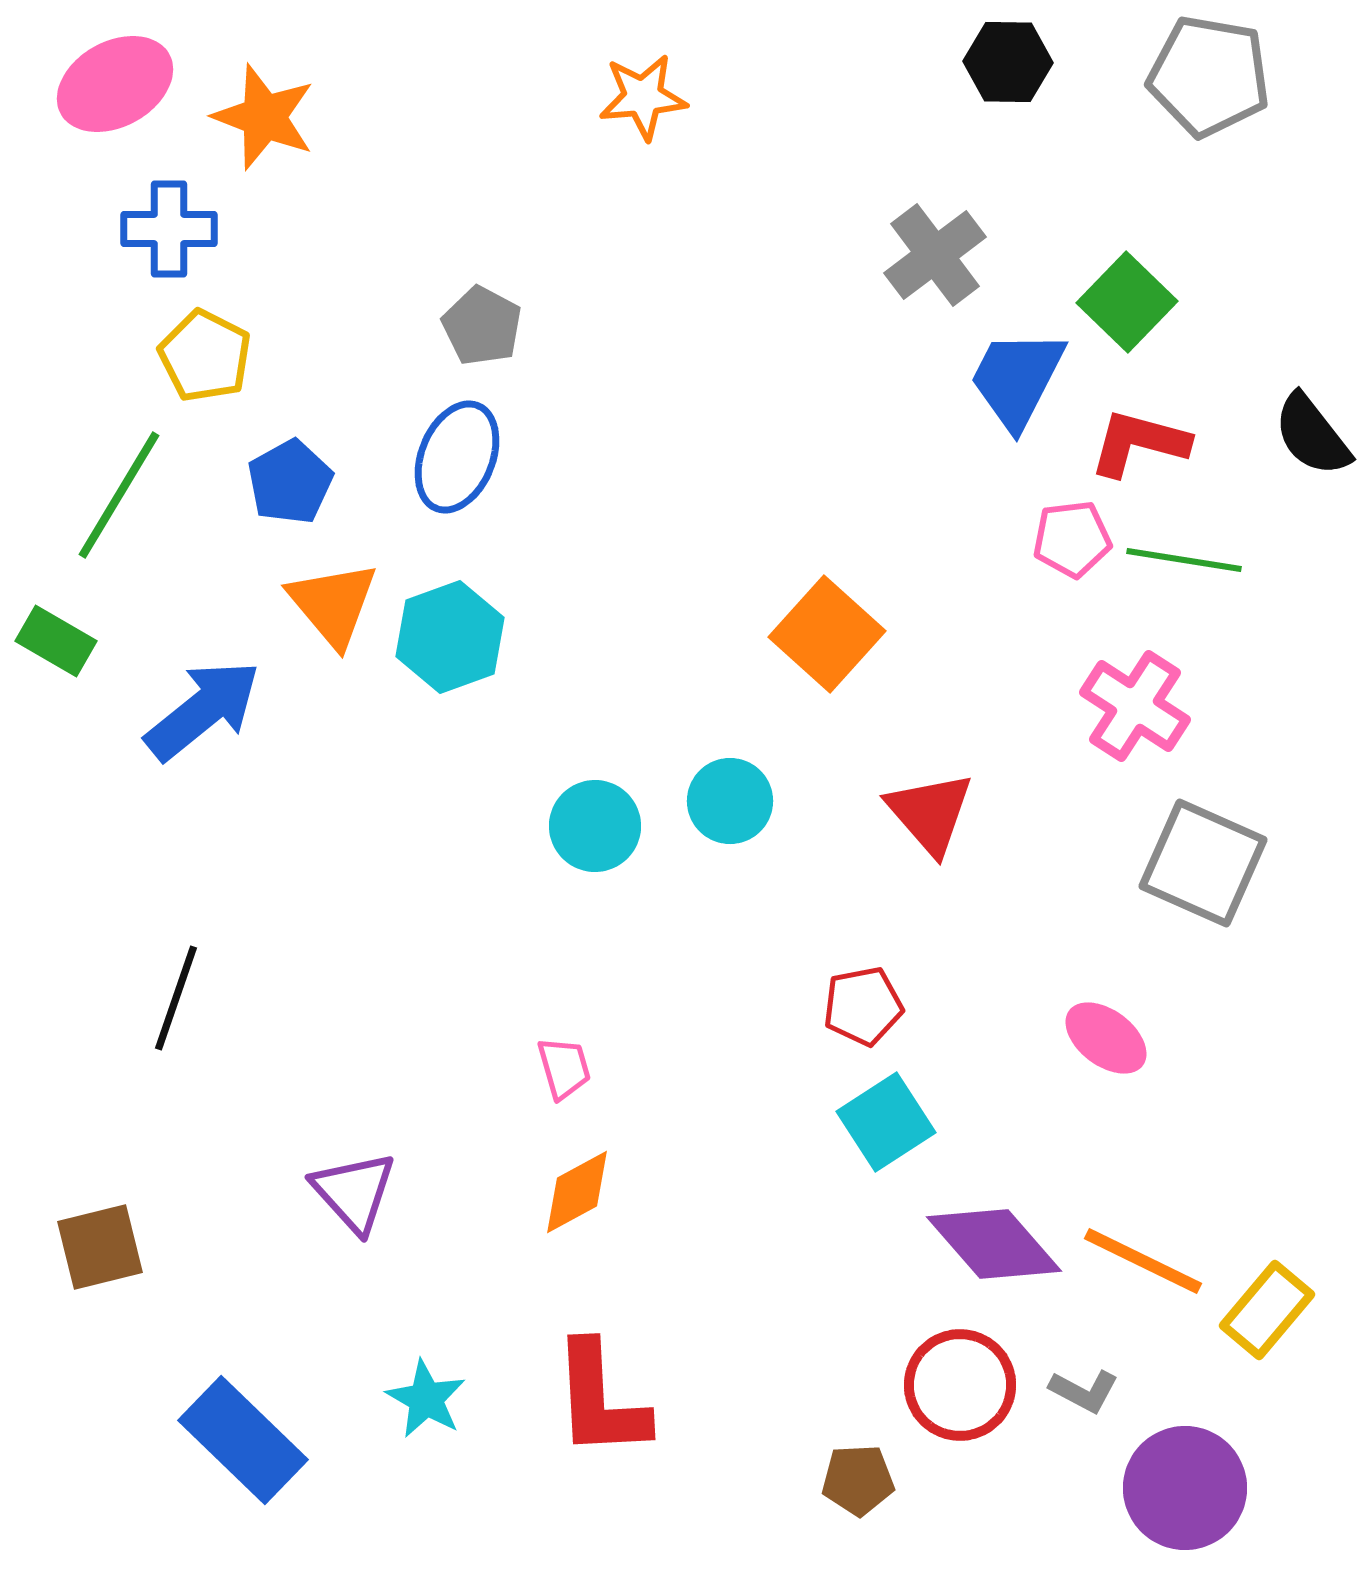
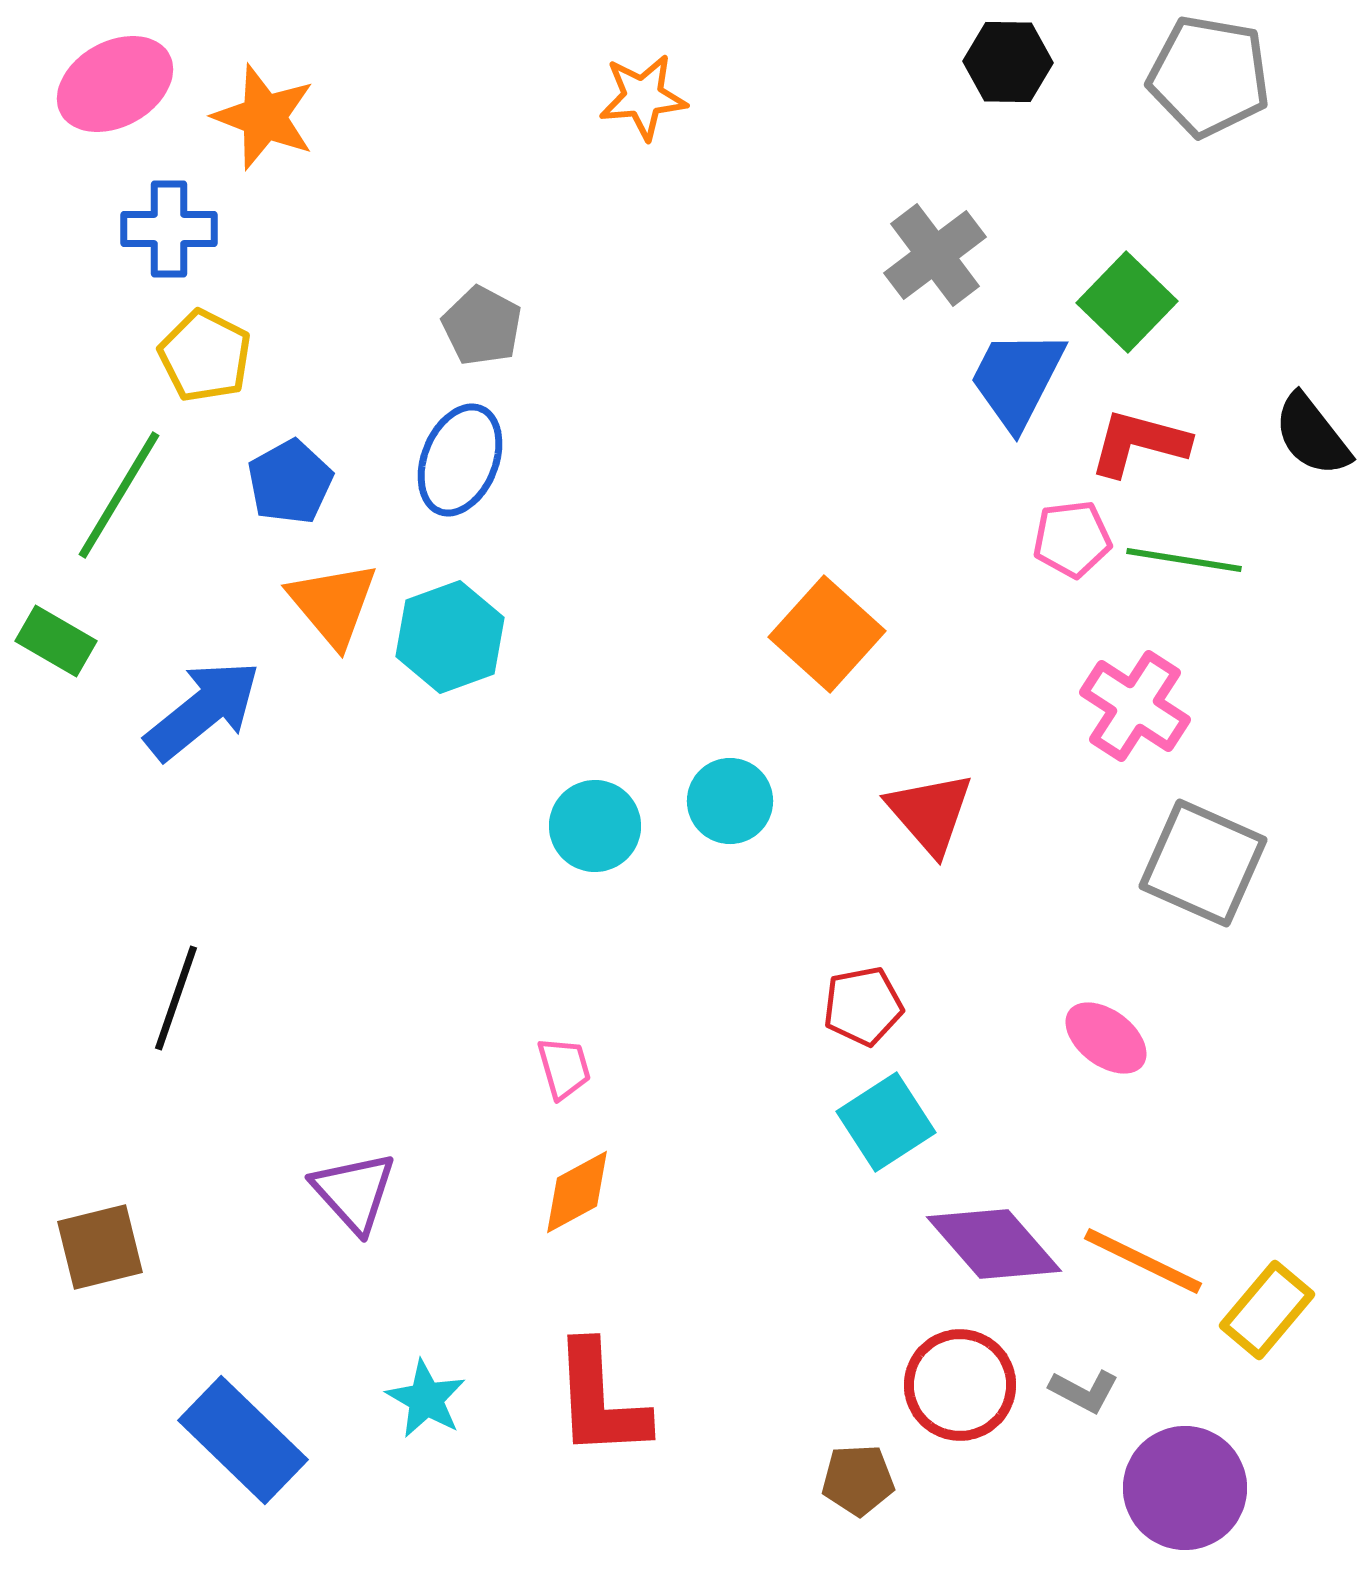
blue ellipse at (457, 457): moved 3 px right, 3 px down
